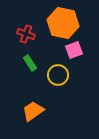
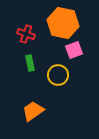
green rectangle: rotated 21 degrees clockwise
